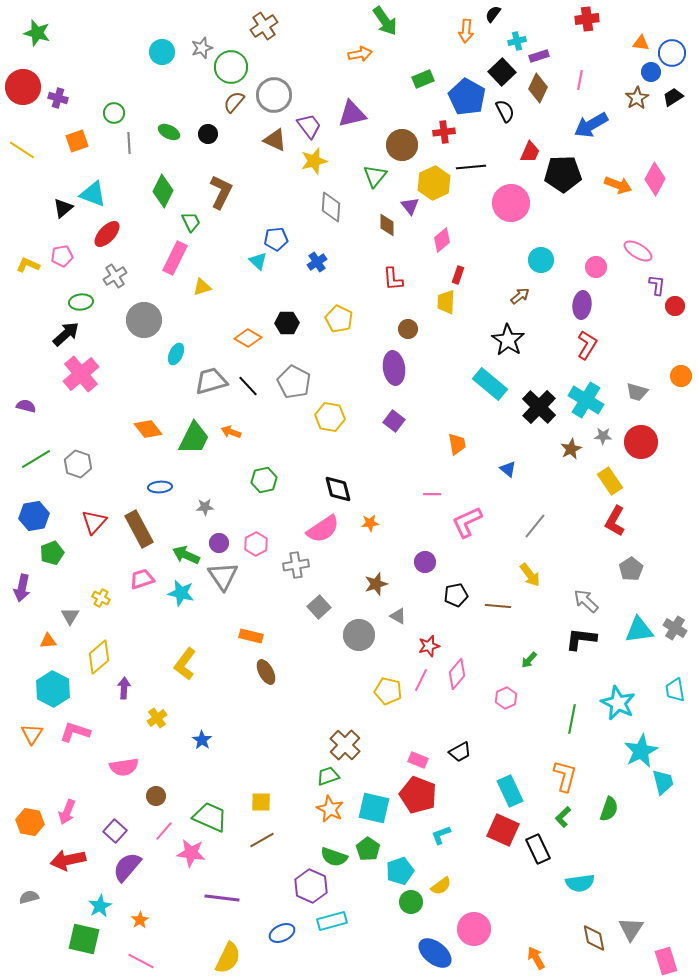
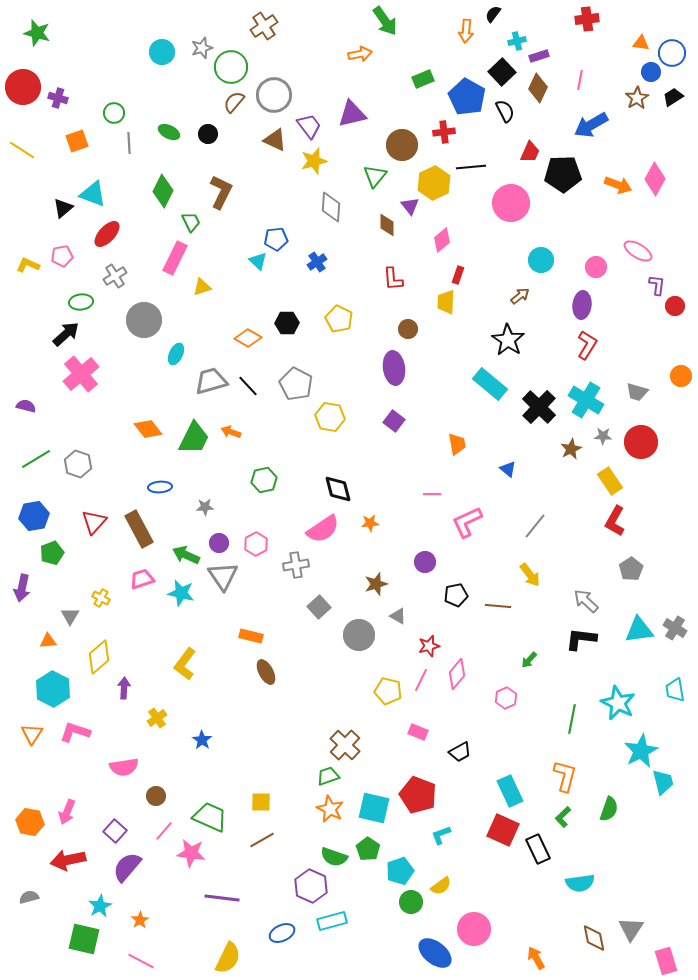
gray pentagon at (294, 382): moved 2 px right, 2 px down
pink rectangle at (418, 760): moved 28 px up
